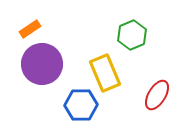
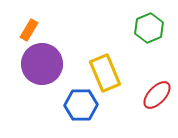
orange rectangle: moved 1 px left, 1 px down; rotated 25 degrees counterclockwise
green hexagon: moved 17 px right, 7 px up
red ellipse: rotated 12 degrees clockwise
